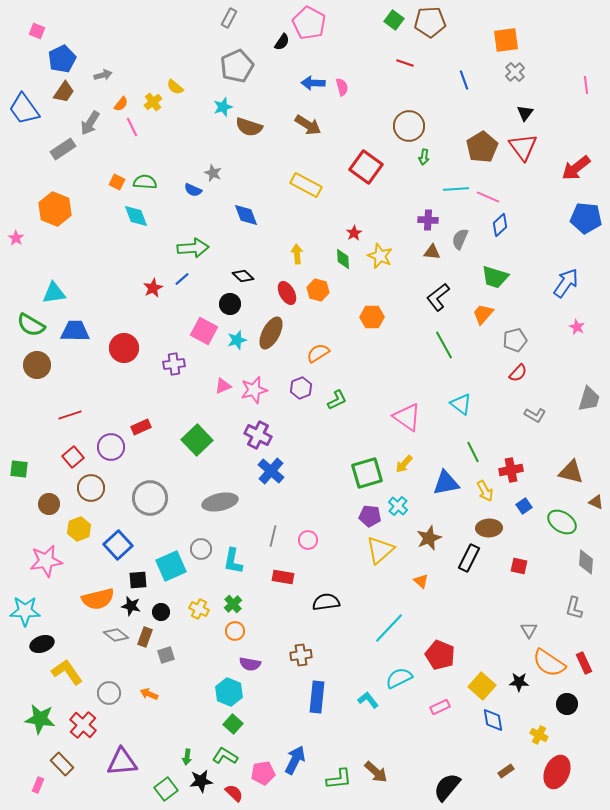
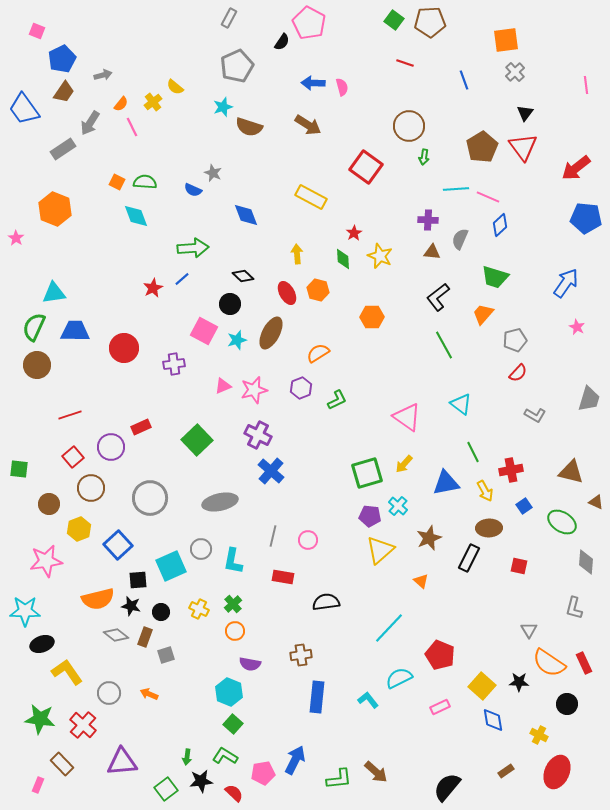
yellow rectangle at (306, 185): moved 5 px right, 12 px down
green semicircle at (31, 325): moved 3 px right, 2 px down; rotated 84 degrees clockwise
